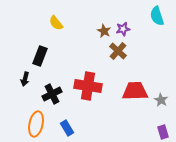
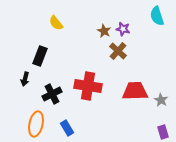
purple star: rotated 24 degrees clockwise
